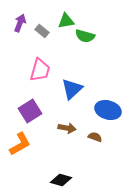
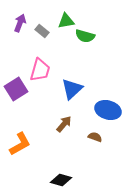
purple square: moved 14 px left, 22 px up
brown arrow: moved 3 px left, 4 px up; rotated 60 degrees counterclockwise
